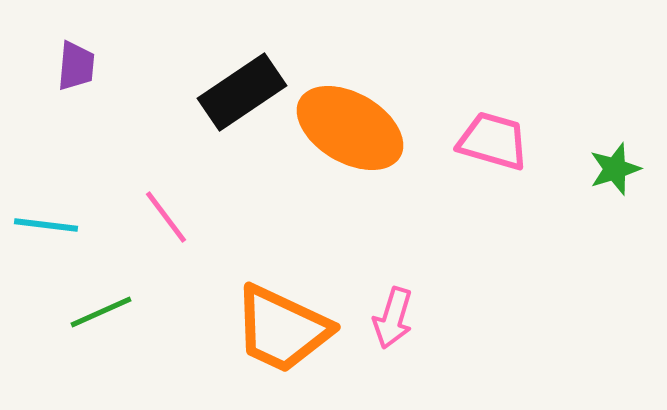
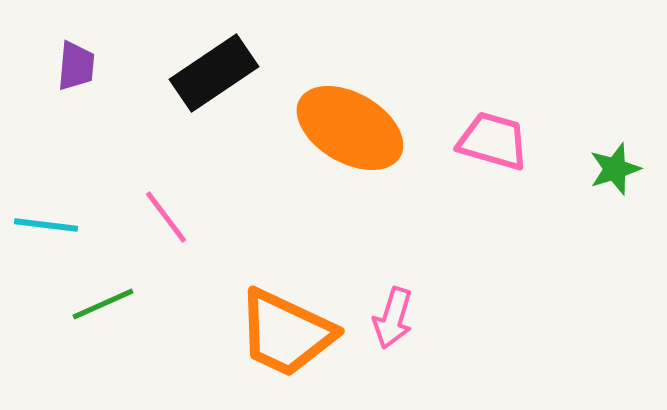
black rectangle: moved 28 px left, 19 px up
green line: moved 2 px right, 8 px up
orange trapezoid: moved 4 px right, 4 px down
